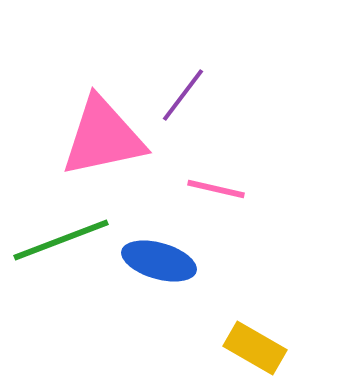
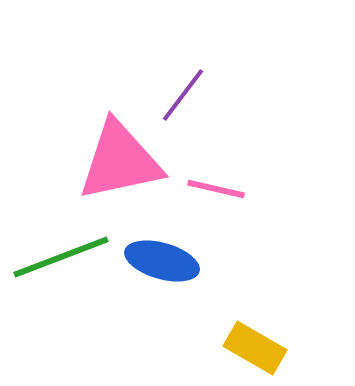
pink triangle: moved 17 px right, 24 px down
green line: moved 17 px down
blue ellipse: moved 3 px right
